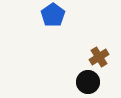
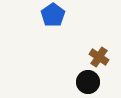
brown cross: rotated 24 degrees counterclockwise
